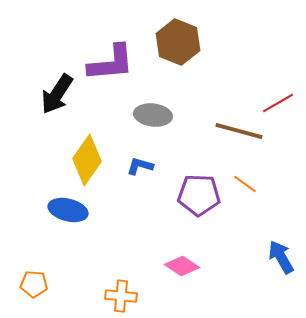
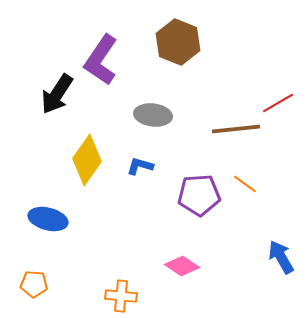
purple L-shape: moved 10 px left, 3 px up; rotated 129 degrees clockwise
brown line: moved 3 px left, 2 px up; rotated 21 degrees counterclockwise
purple pentagon: rotated 6 degrees counterclockwise
blue ellipse: moved 20 px left, 9 px down
